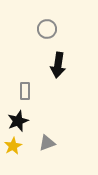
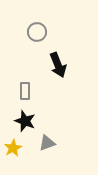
gray circle: moved 10 px left, 3 px down
black arrow: rotated 30 degrees counterclockwise
black star: moved 7 px right; rotated 30 degrees counterclockwise
yellow star: moved 2 px down
